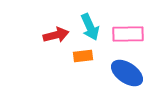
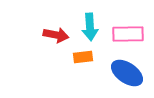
cyan arrow: rotated 20 degrees clockwise
red arrow: rotated 25 degrees clockwise
orange rectangle: moved 1 px down
